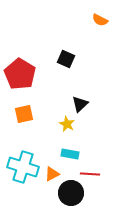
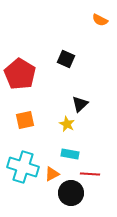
orange square: moved 1 px right, 6 px down
